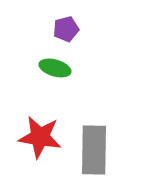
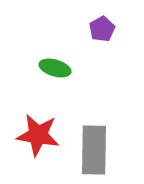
purple pentagon: moved 36 px right; rotated 15 degrees counterclockwise
red star: moved 2 px left, 2 px up
